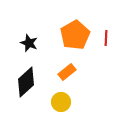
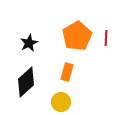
orange pentagon: moved 2 px right, 1 px down
black star: rotated 24 degrees clockwise
orange rectangle: rotated 36 degrees counterclockwise
